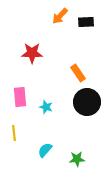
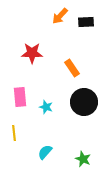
orange rectangle: moved 6 px left, 5 px up
black circle: moved 3 px left
cyan semicircle: moved 2 px down
green star: moved 6 px right; rotated 28 degrees clockwise
